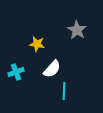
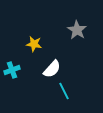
yellow star: moved 3 px left
cyan cross: moved 4 px left, 2 px up
cyan line: rotated 30 degrees counterclockwise
